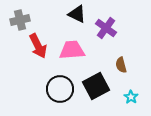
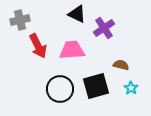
purple cross: moved 2 px left; rotated 20 degrees clockwise
brown semicircle: rotated 119 degrees clockwise
black square: rotated 12 degrees clockwise
cyan star: moved 9 px up
